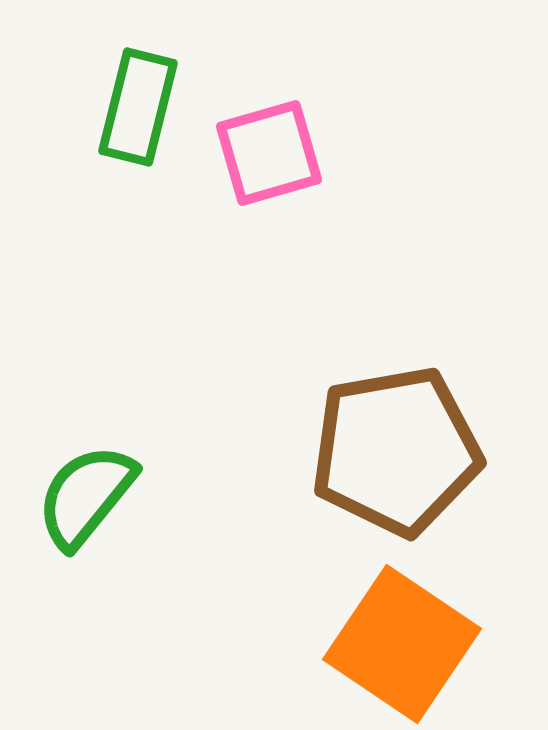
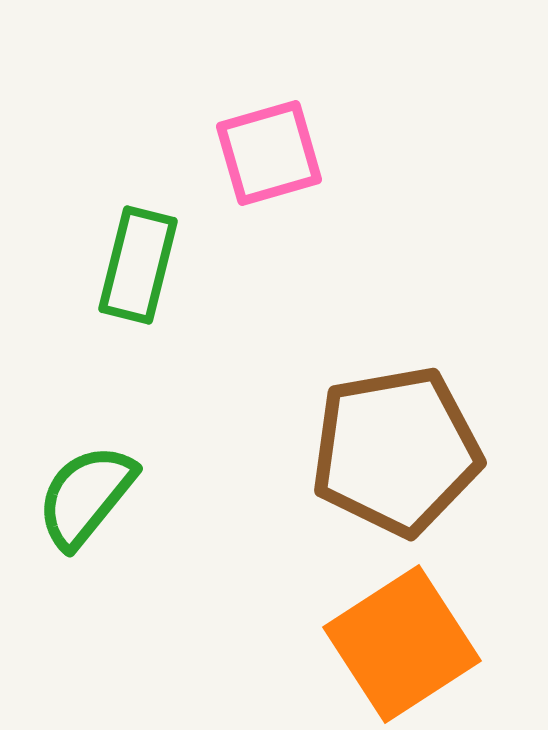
green rectangle: moved 158 px down
orange square: rotated 23 degrees clockwise
